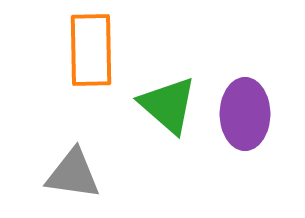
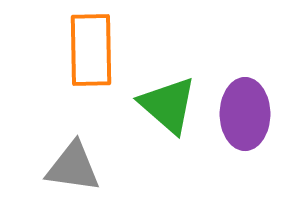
gray triangle: moved 7 px up
